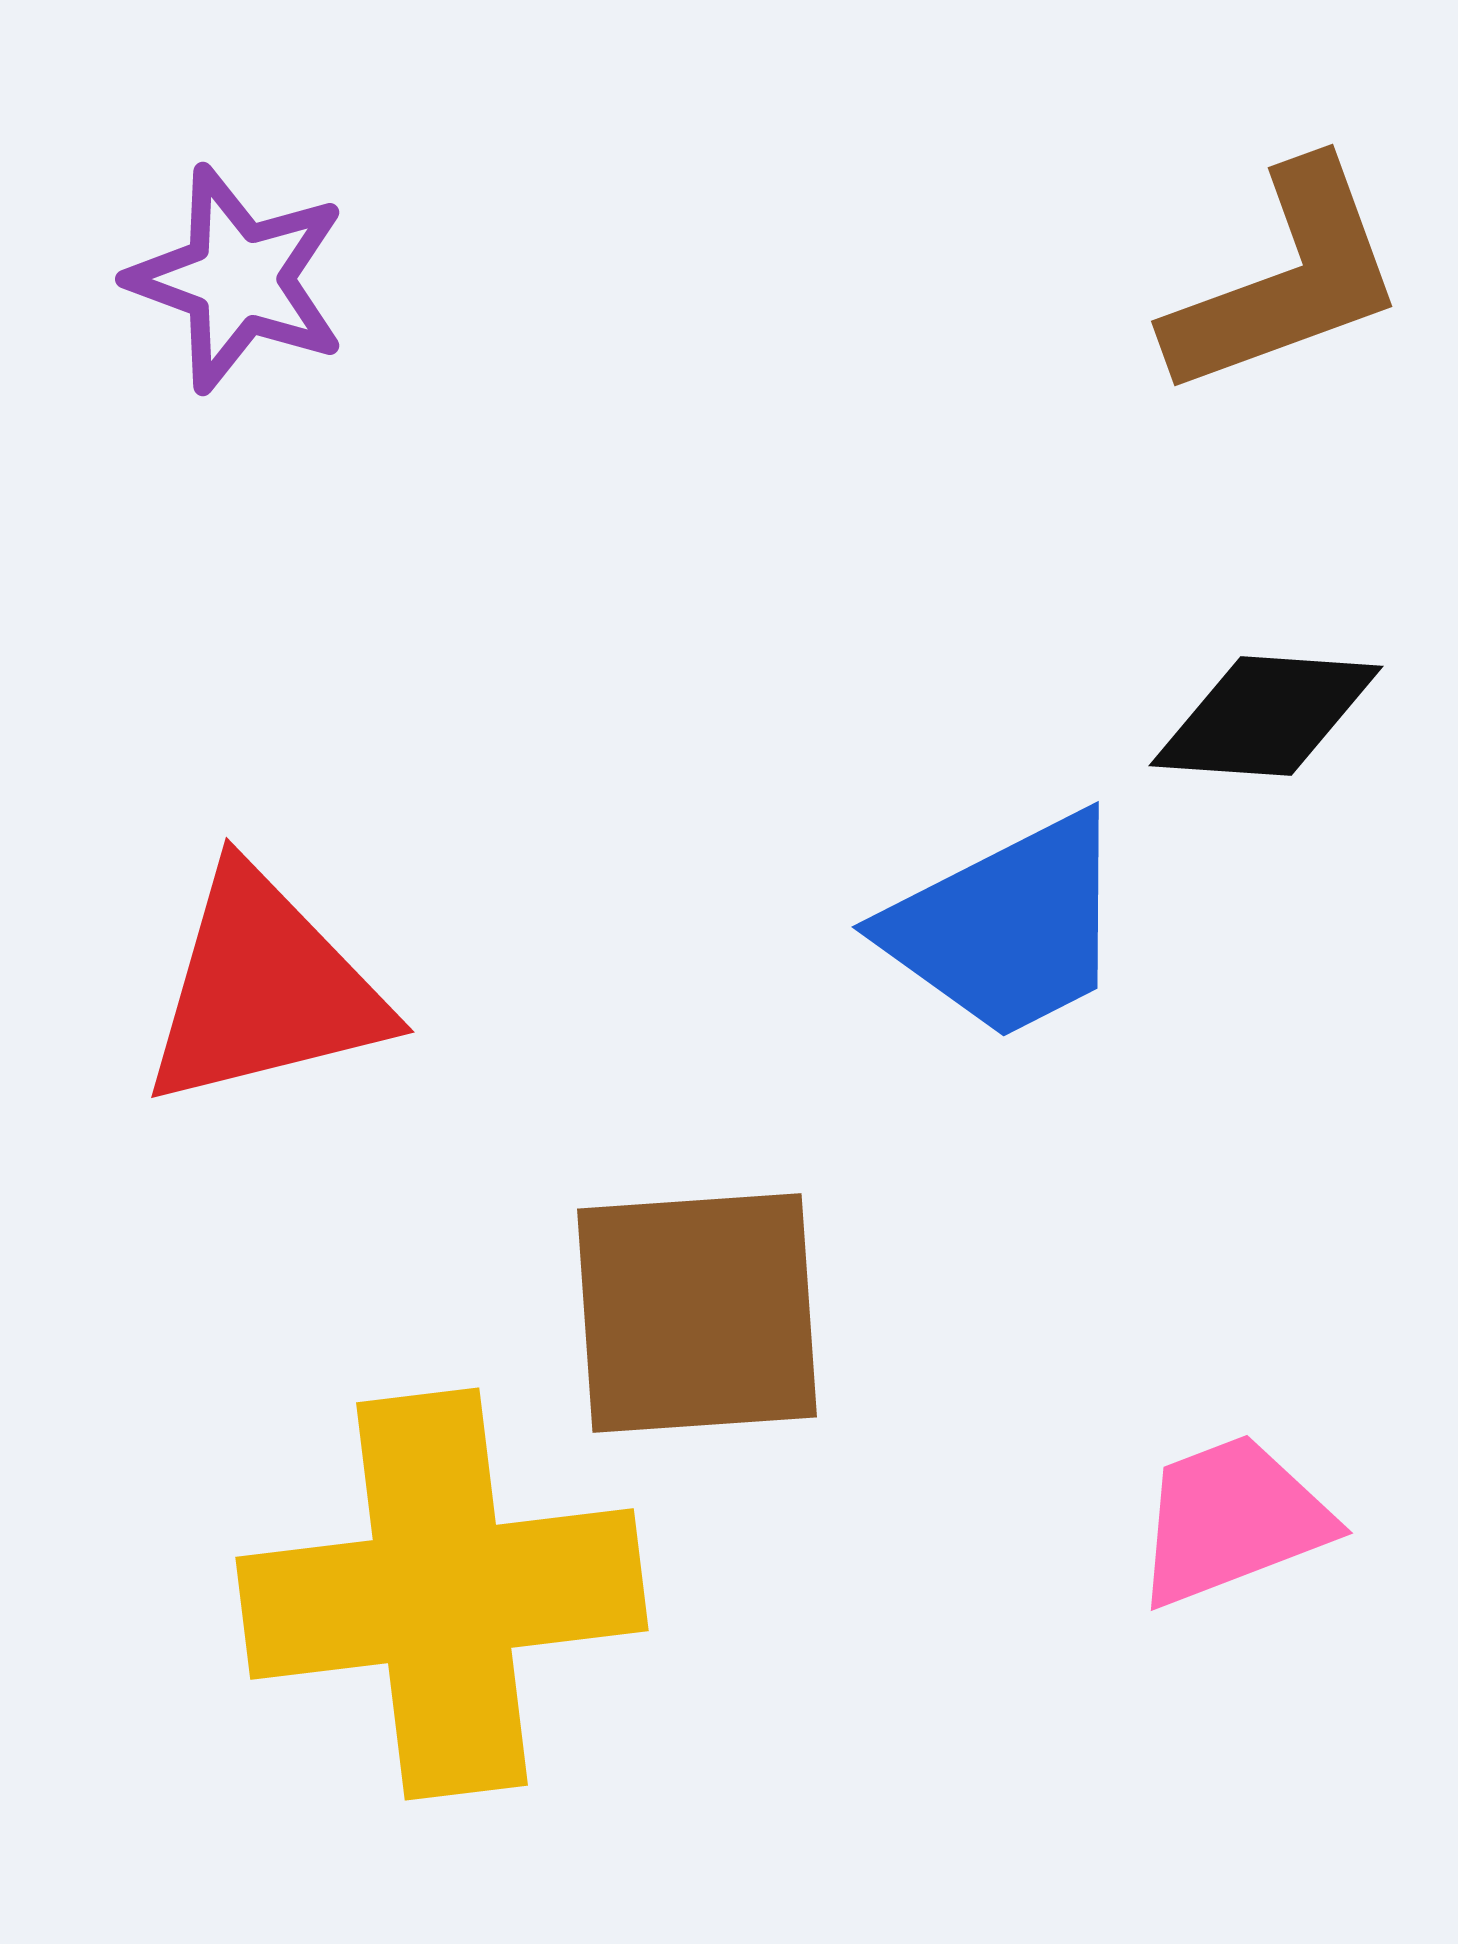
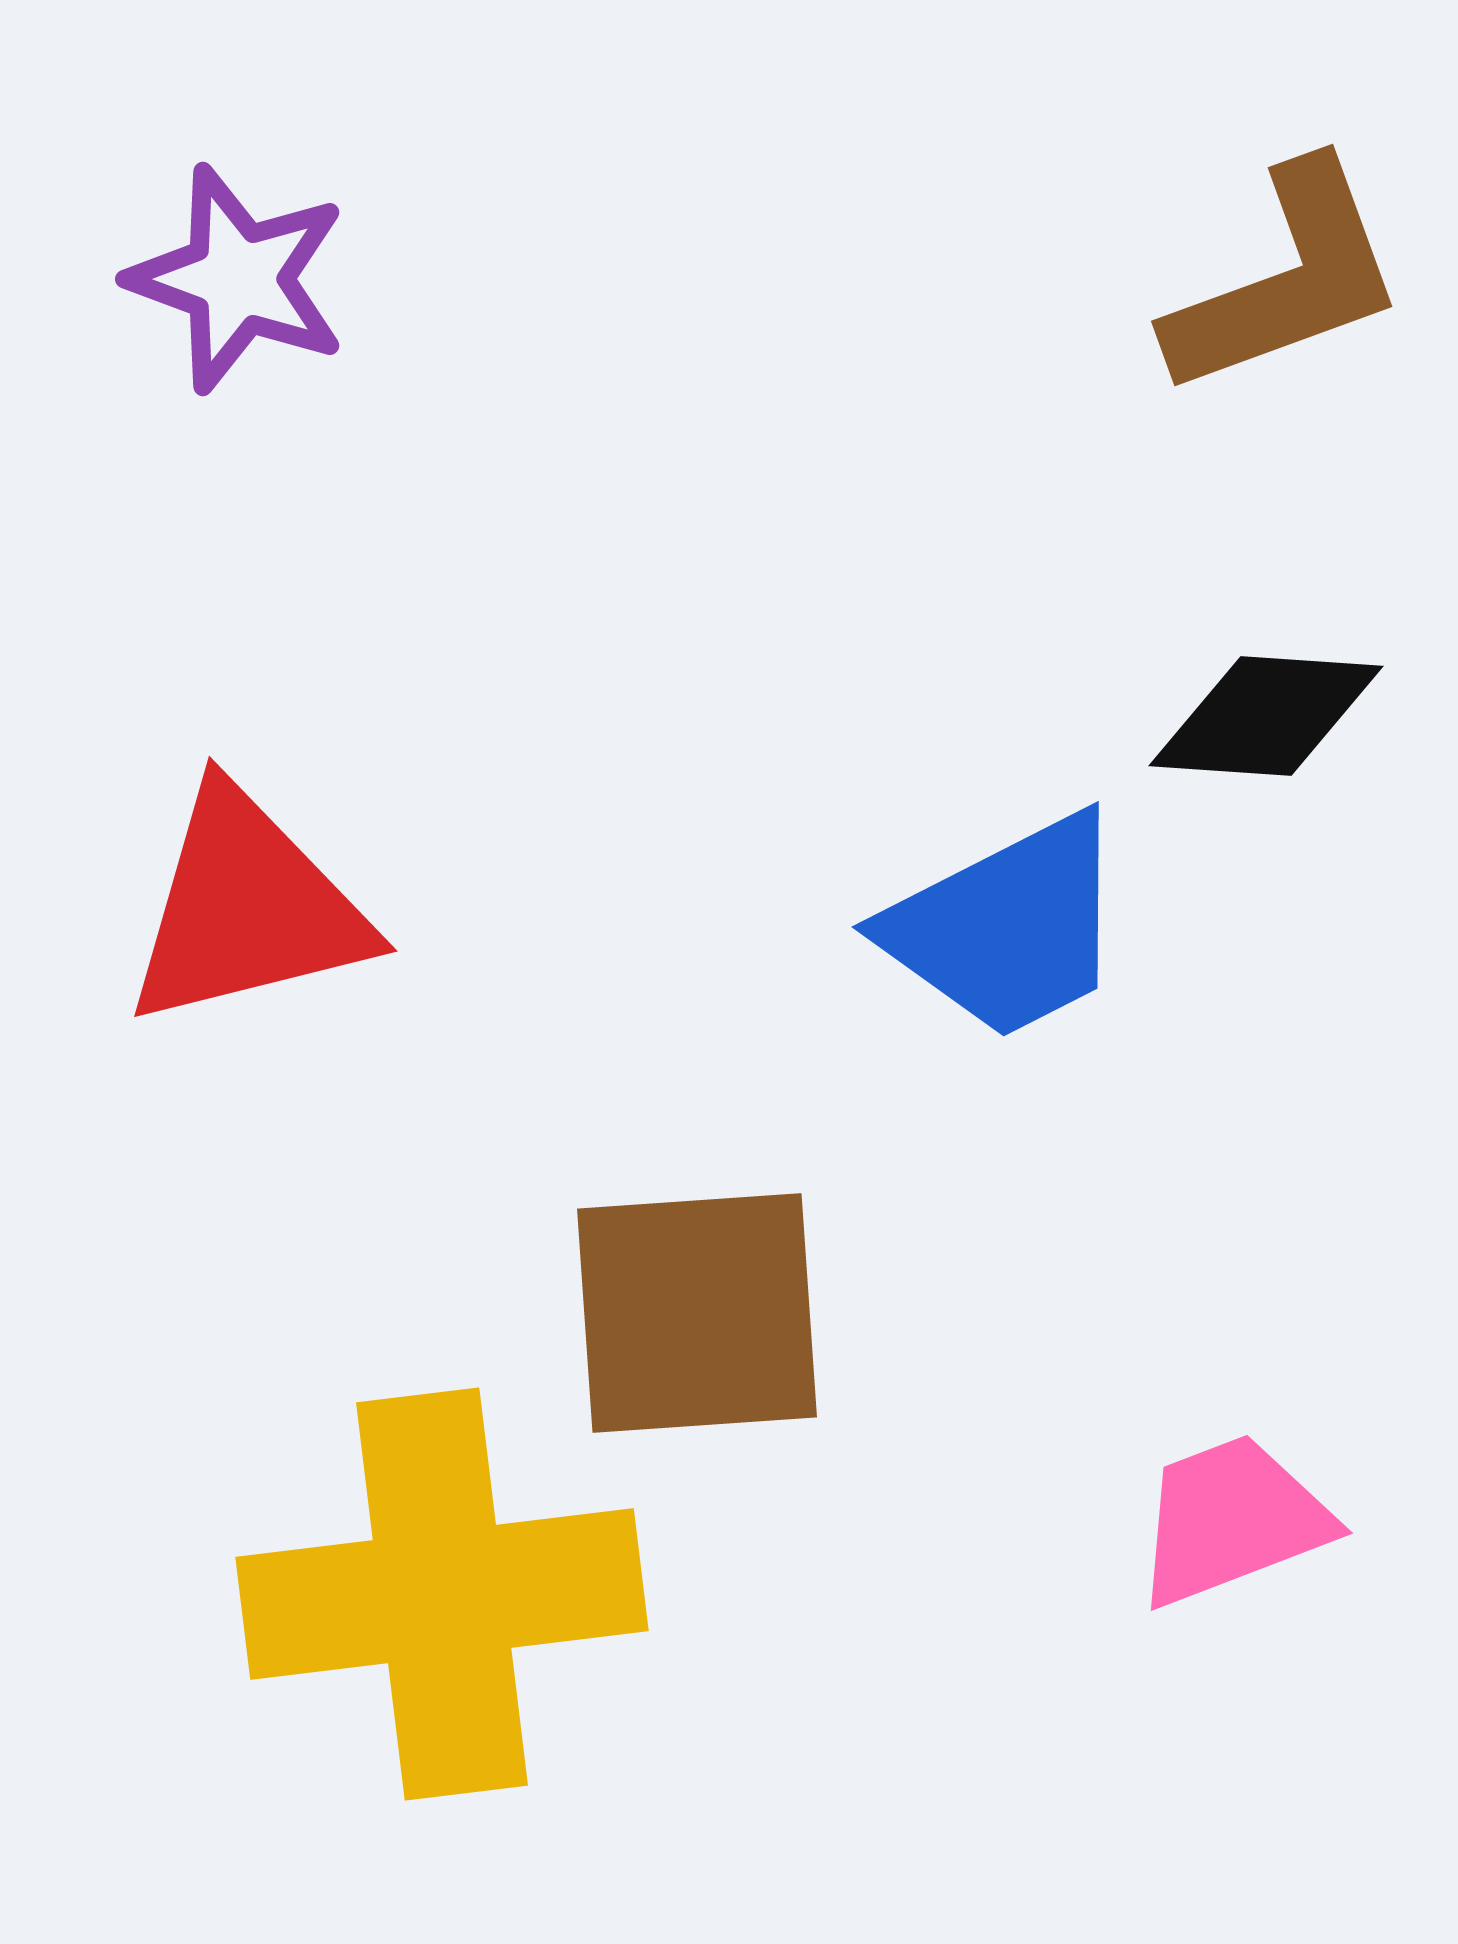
red triangle: moved 17 px left, 81 px up
